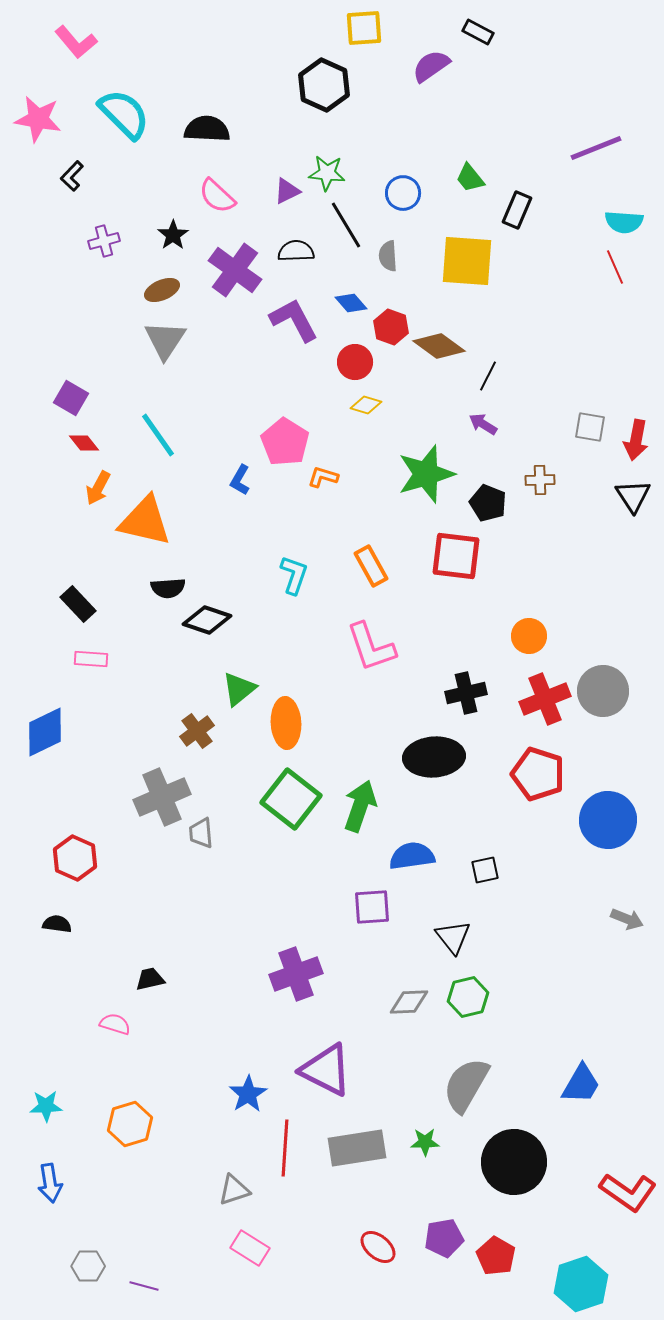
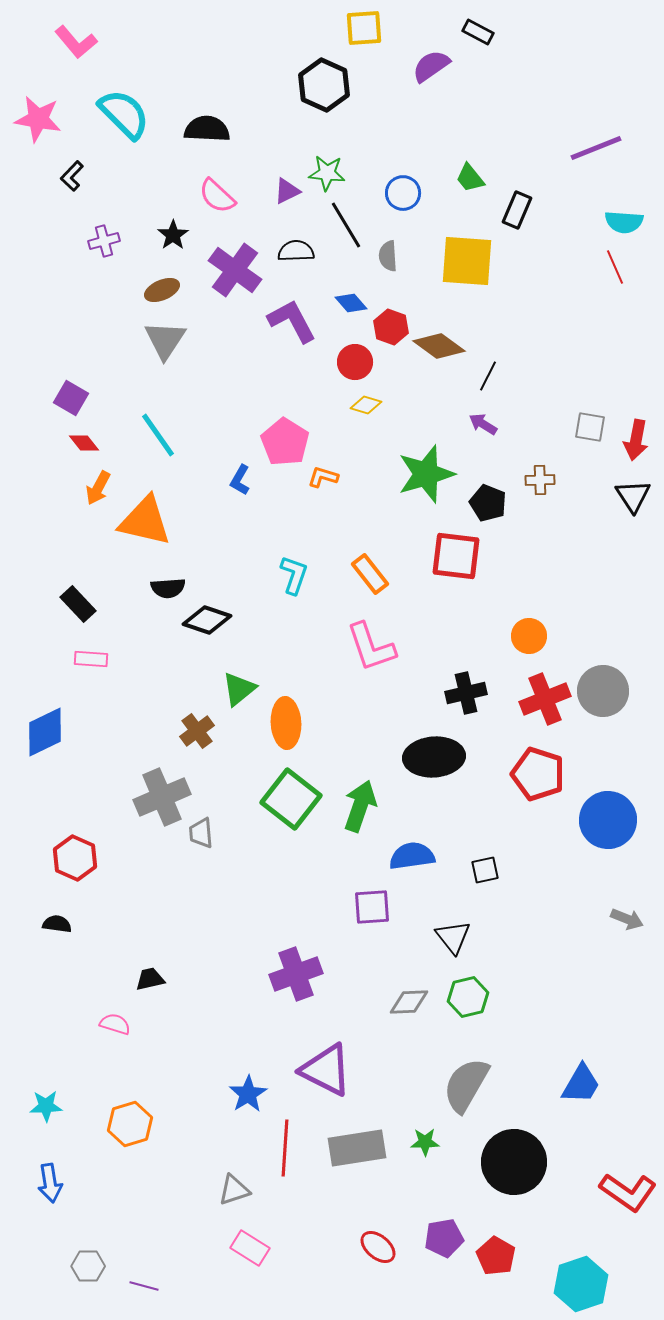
purple L-shape at (294, 320): moved 2 px left, 1 px down
orange rectangle at (371, 566): moved 1 px left, 8 px down; rotated 9 degrees counterclockwise
